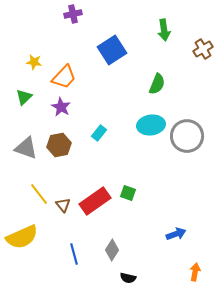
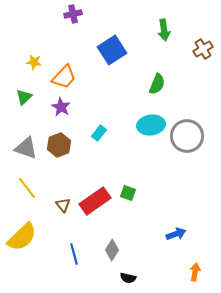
brown hexagon: rotated 10 degrees counterclockwise
yellow line: moved 12 px left, 6 px up
yellow semicircle: rotated 20 degrees counterclockwise
